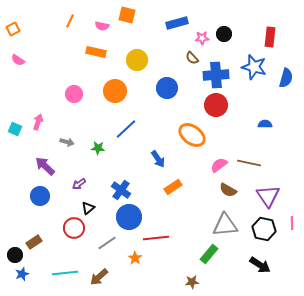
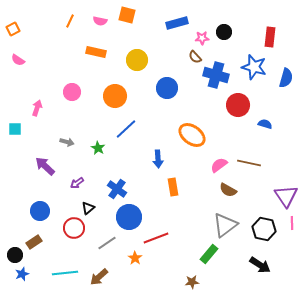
pink semicircle at (102, 26): moved 2 px left, 5 px up
black circle at (224, 34): moved 2 px up
brown semicircle at (192, 58): moved 3 px right, 1 px up
blue cross at (216, 75): rotated 20 degrees clockwise
orange circle at (115, 91): moved 5 px down
pink circle at (74, 94): moved 2 px left, 2 px up
red circle at (216, 105): moved 22 px right
pink arrow at (38, 122): moved 1 px left, 14 px up
blue semicircle at (265, 124): rotated 16 degrees clockwise
cyan square at (15, 129): rotated 24 degrees counterclockwise
green star at (98, 148): rotated 24 degrees clockwise
blue arrow at (158, 159): rotated 30 degrees clockwise
purple arrow at (79, 184): moved 2 px left, 1 px up
orange rectangle at (173, 187): rotated 66 degrees counterclockwise
blue cross at (121, 190): moved 4 px left, 1 px up
blue circle at (40, 196): moved 15 px down
purple triangle at (268, 196): moved 18 px right
gray triangle at (225, 225): rotated 32 degrees counterclockwise
red line at (156, 238): rotated 15 degrees counterclockwise
